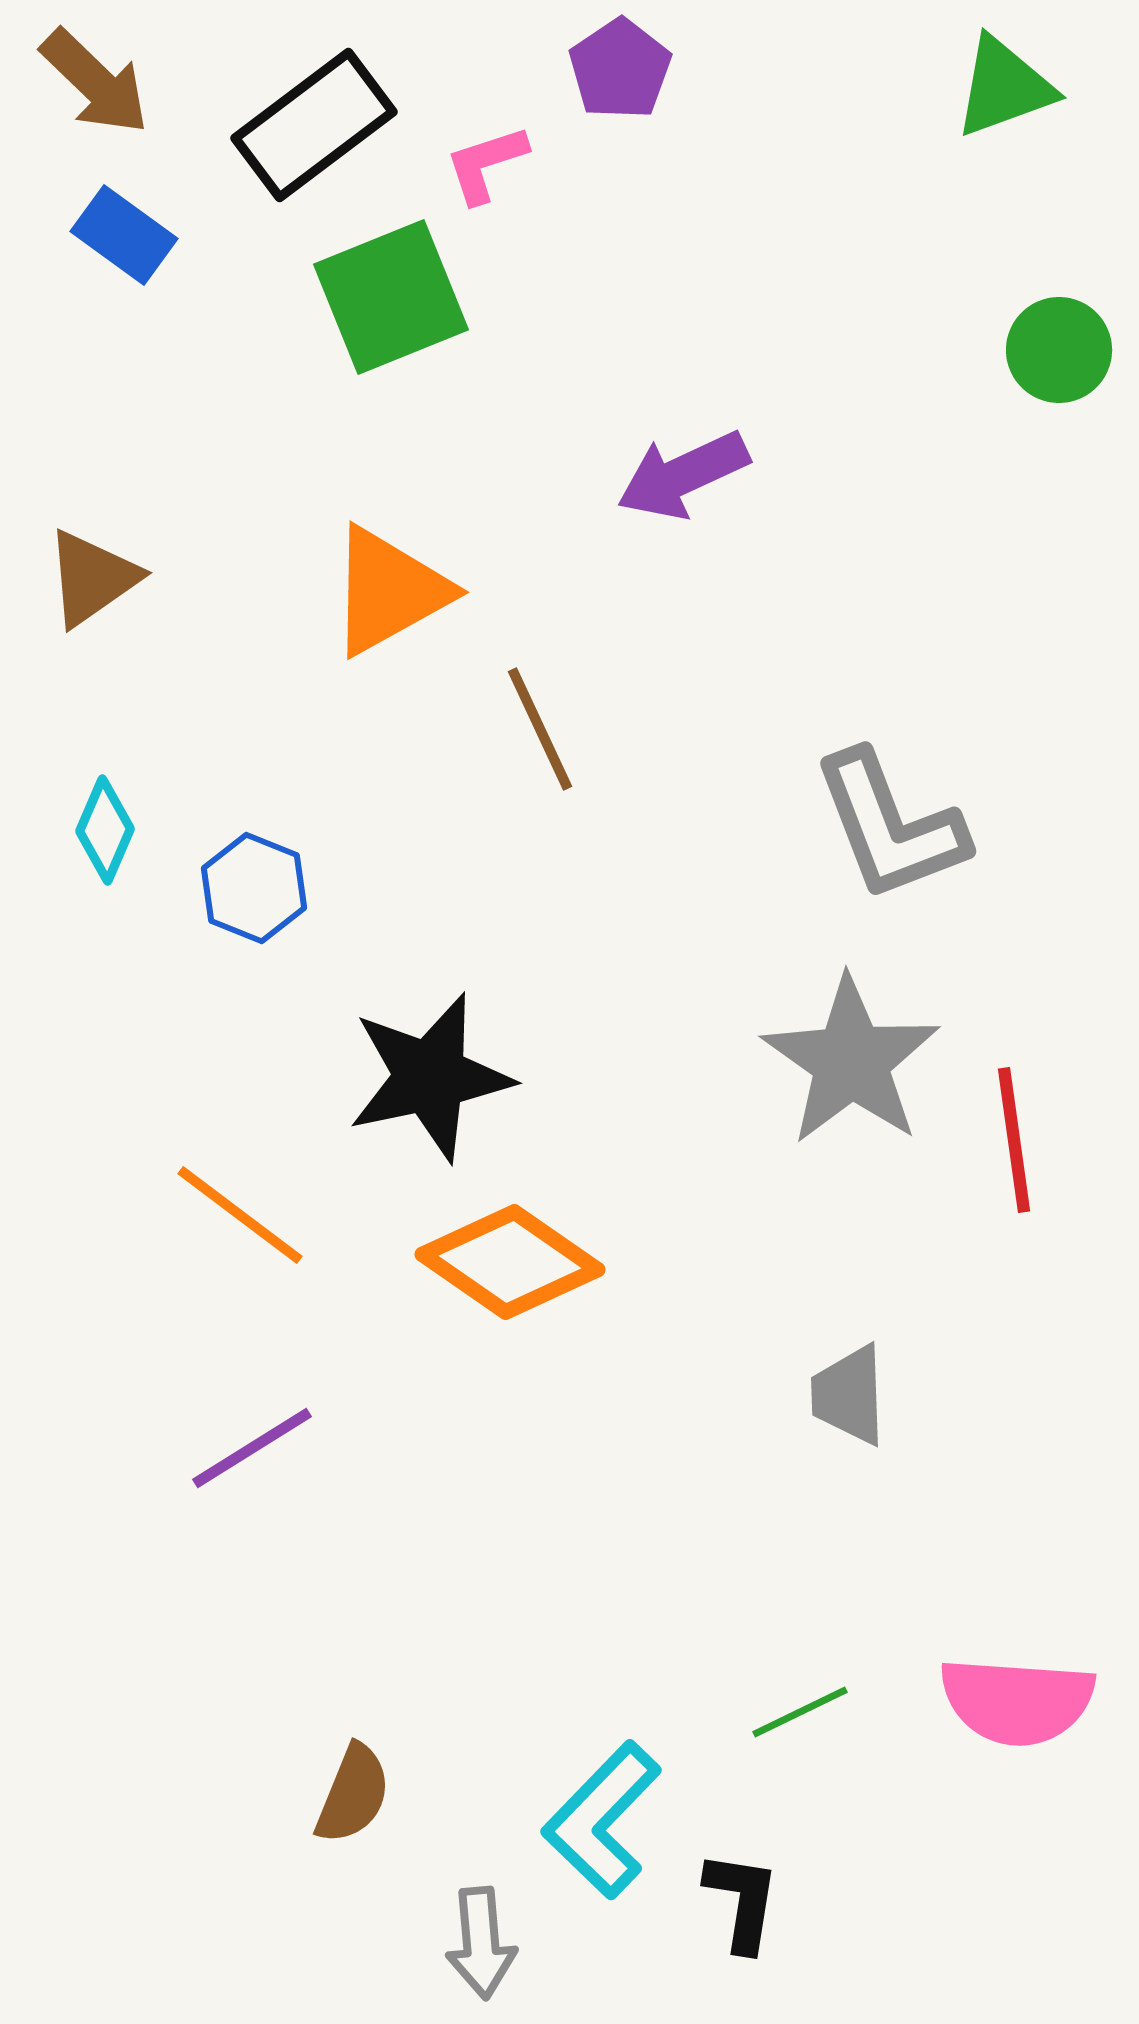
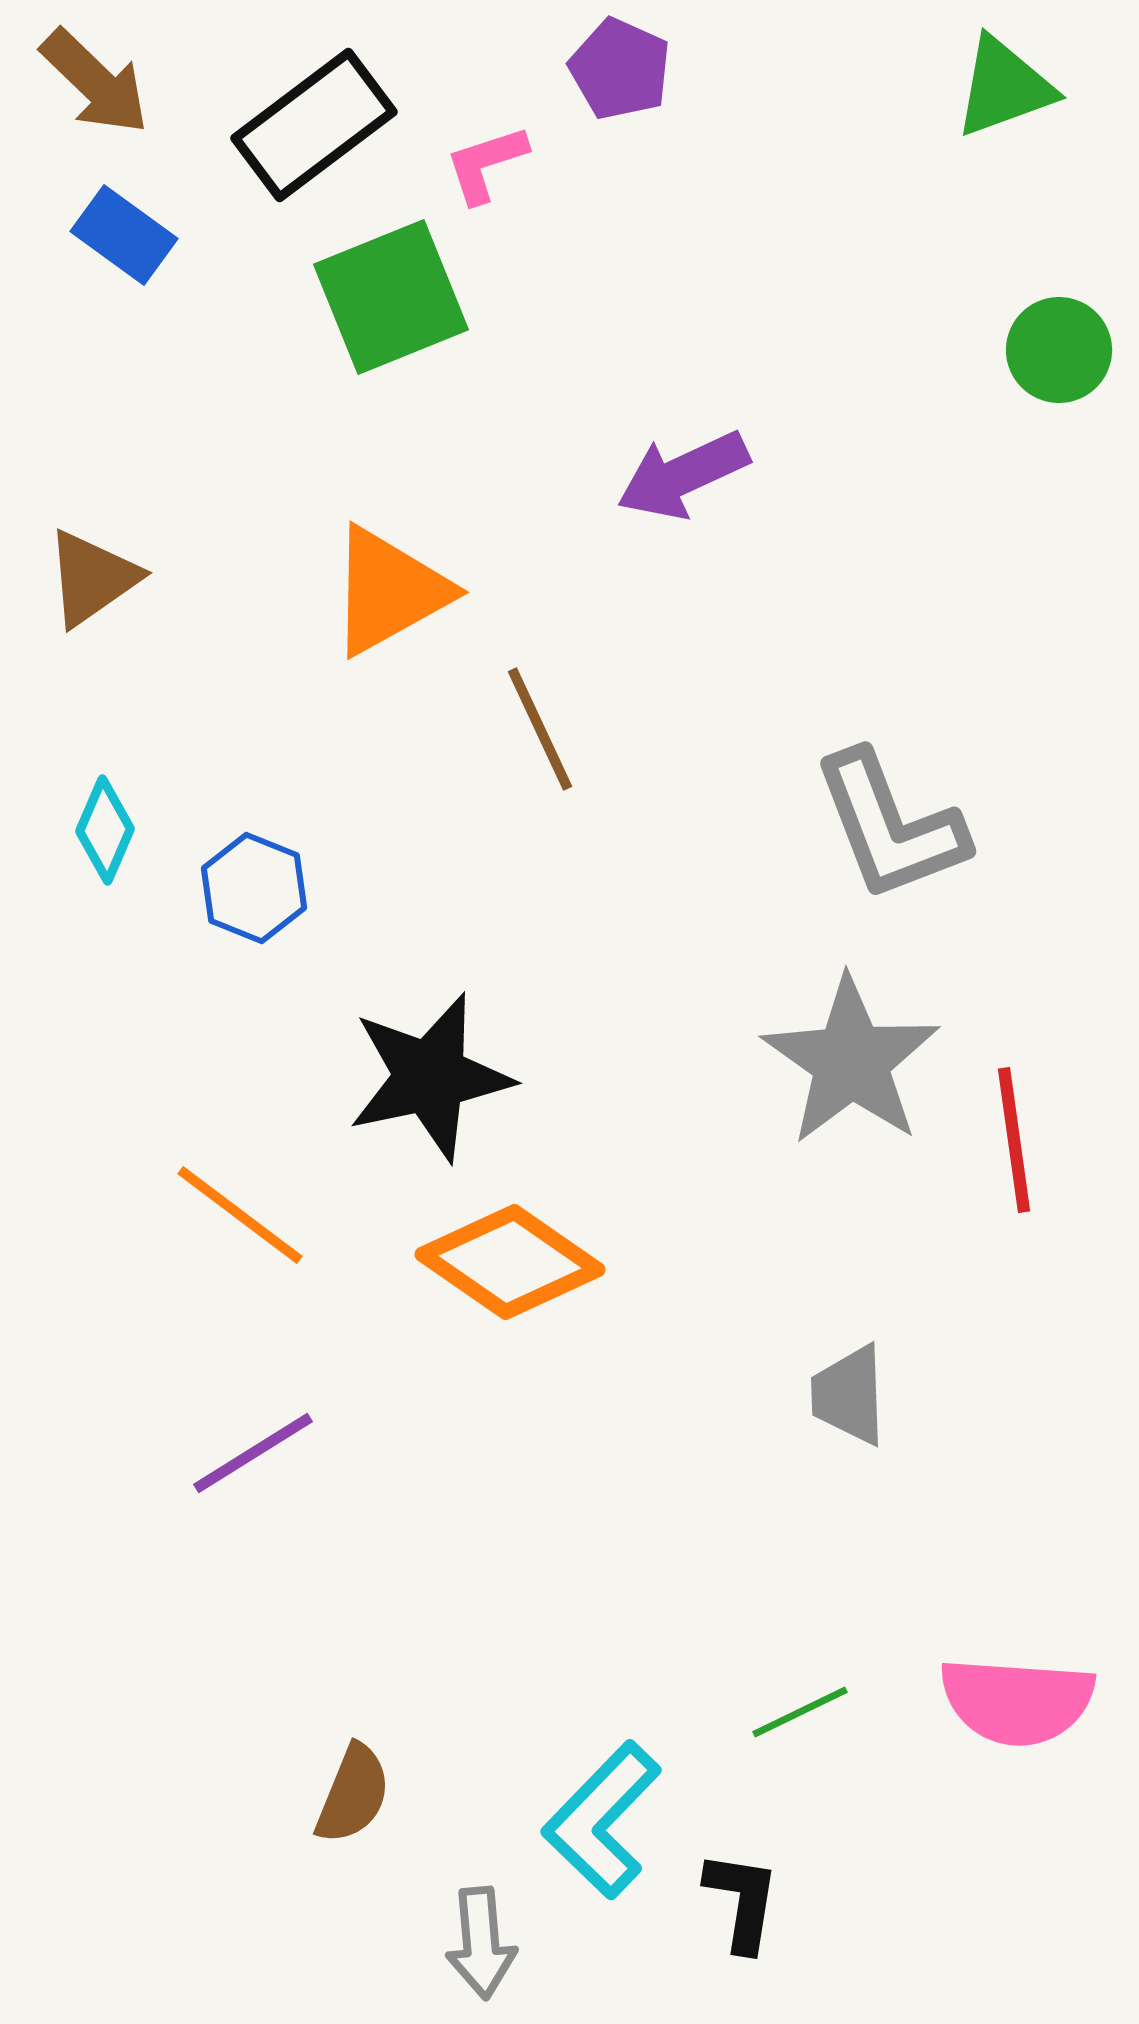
purple pentagon: rotated 14 degrees counterclockwise
purple line: moved 1 px right, 5 px down
